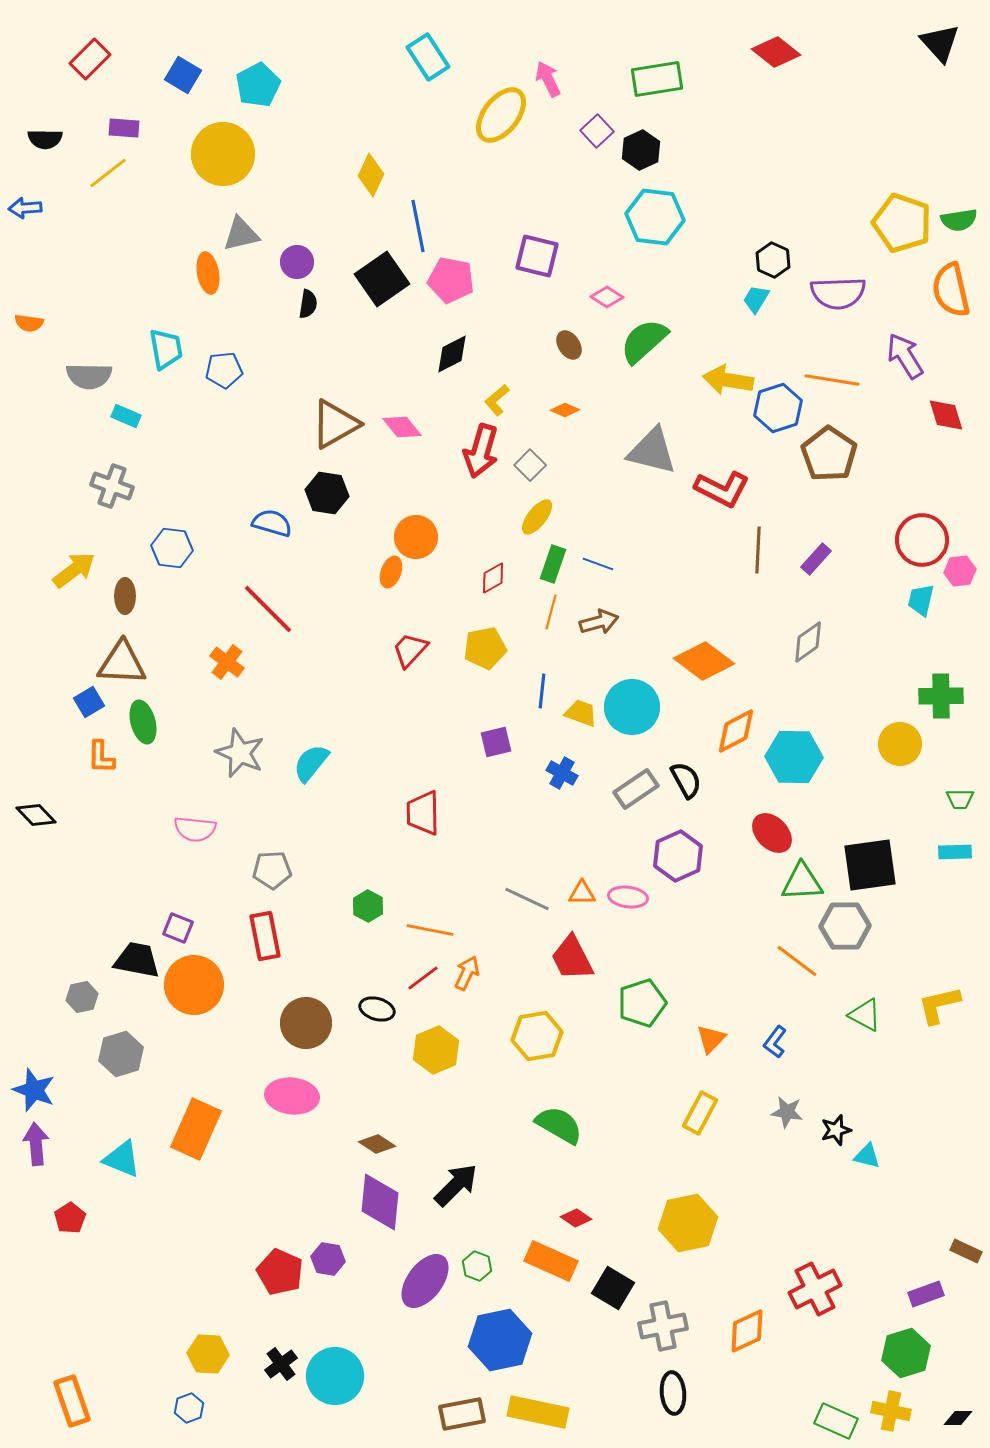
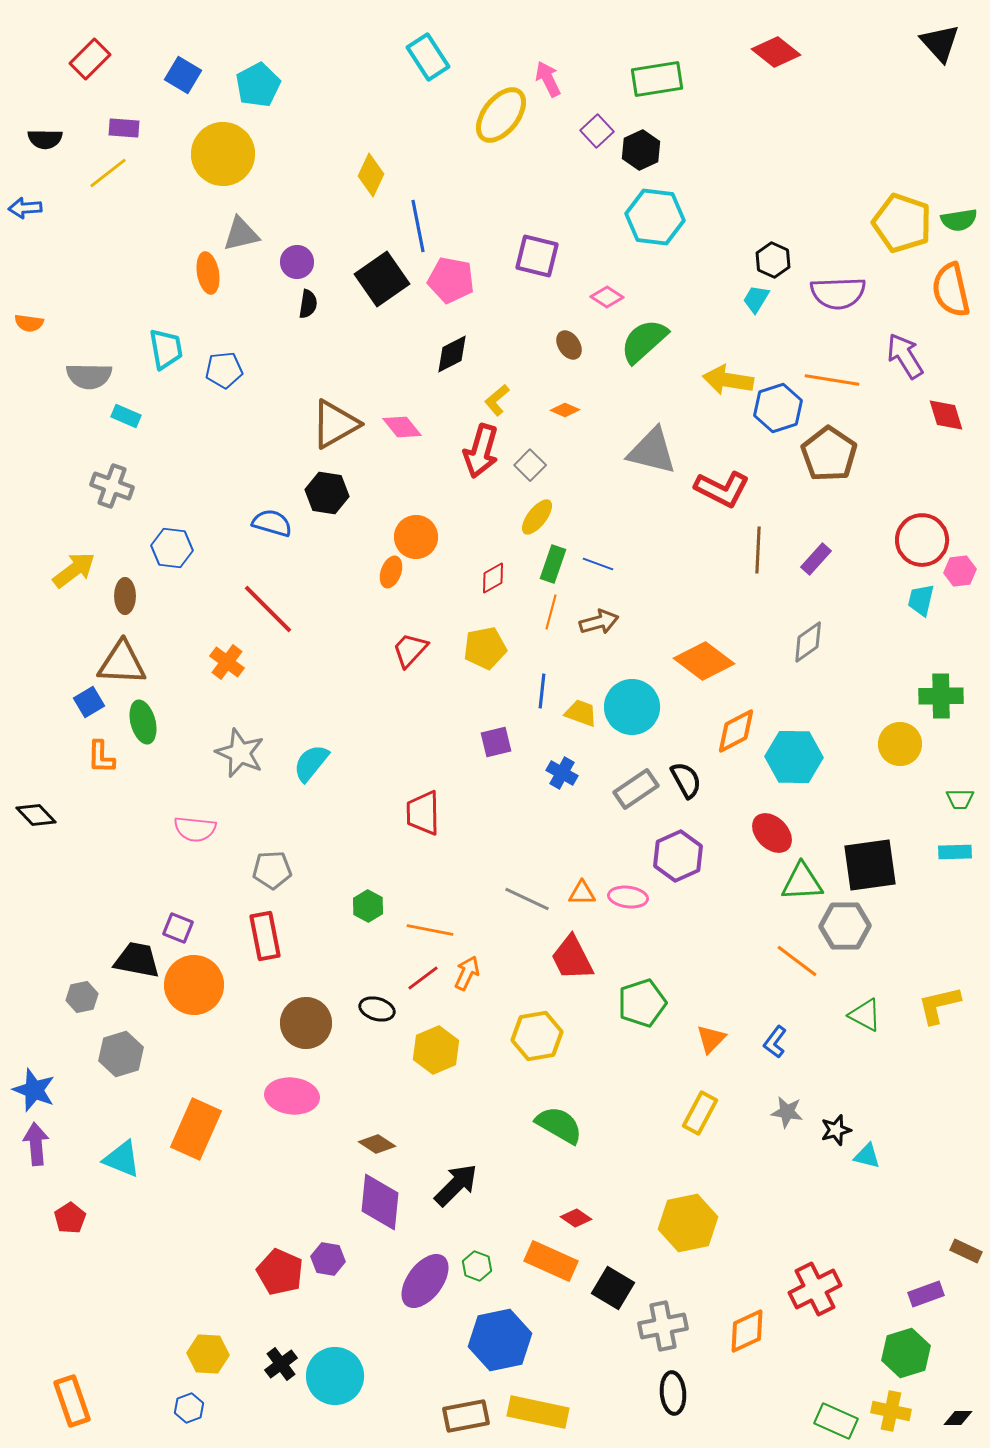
brown rectangle at (462, 1414): moved 4 px right, 2 px down
